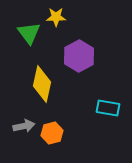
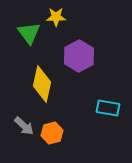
gray arrow: rotated 55 degrees clockwise
